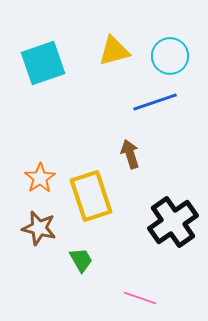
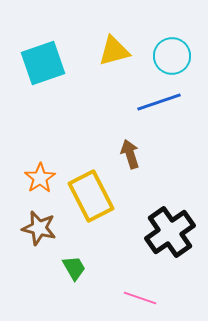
cyan circle: moved 2 px right
blue line: moved 4 px right
yellow rectangle: rotated 9 degrees counterclockwise
black cross: moved 3 px left, 10 px down
green trapezoid: moved 7 px left, 8 px down
